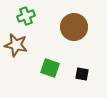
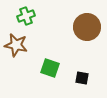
brown circle: moved 13 px right
black square: moved 4 px down
